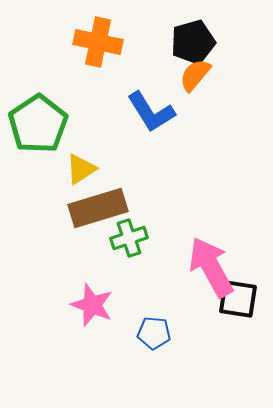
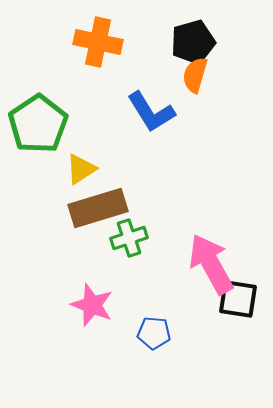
orange semicircle: rotated 24 degrees counterclockwise
pink arrow: moved 3 px up
